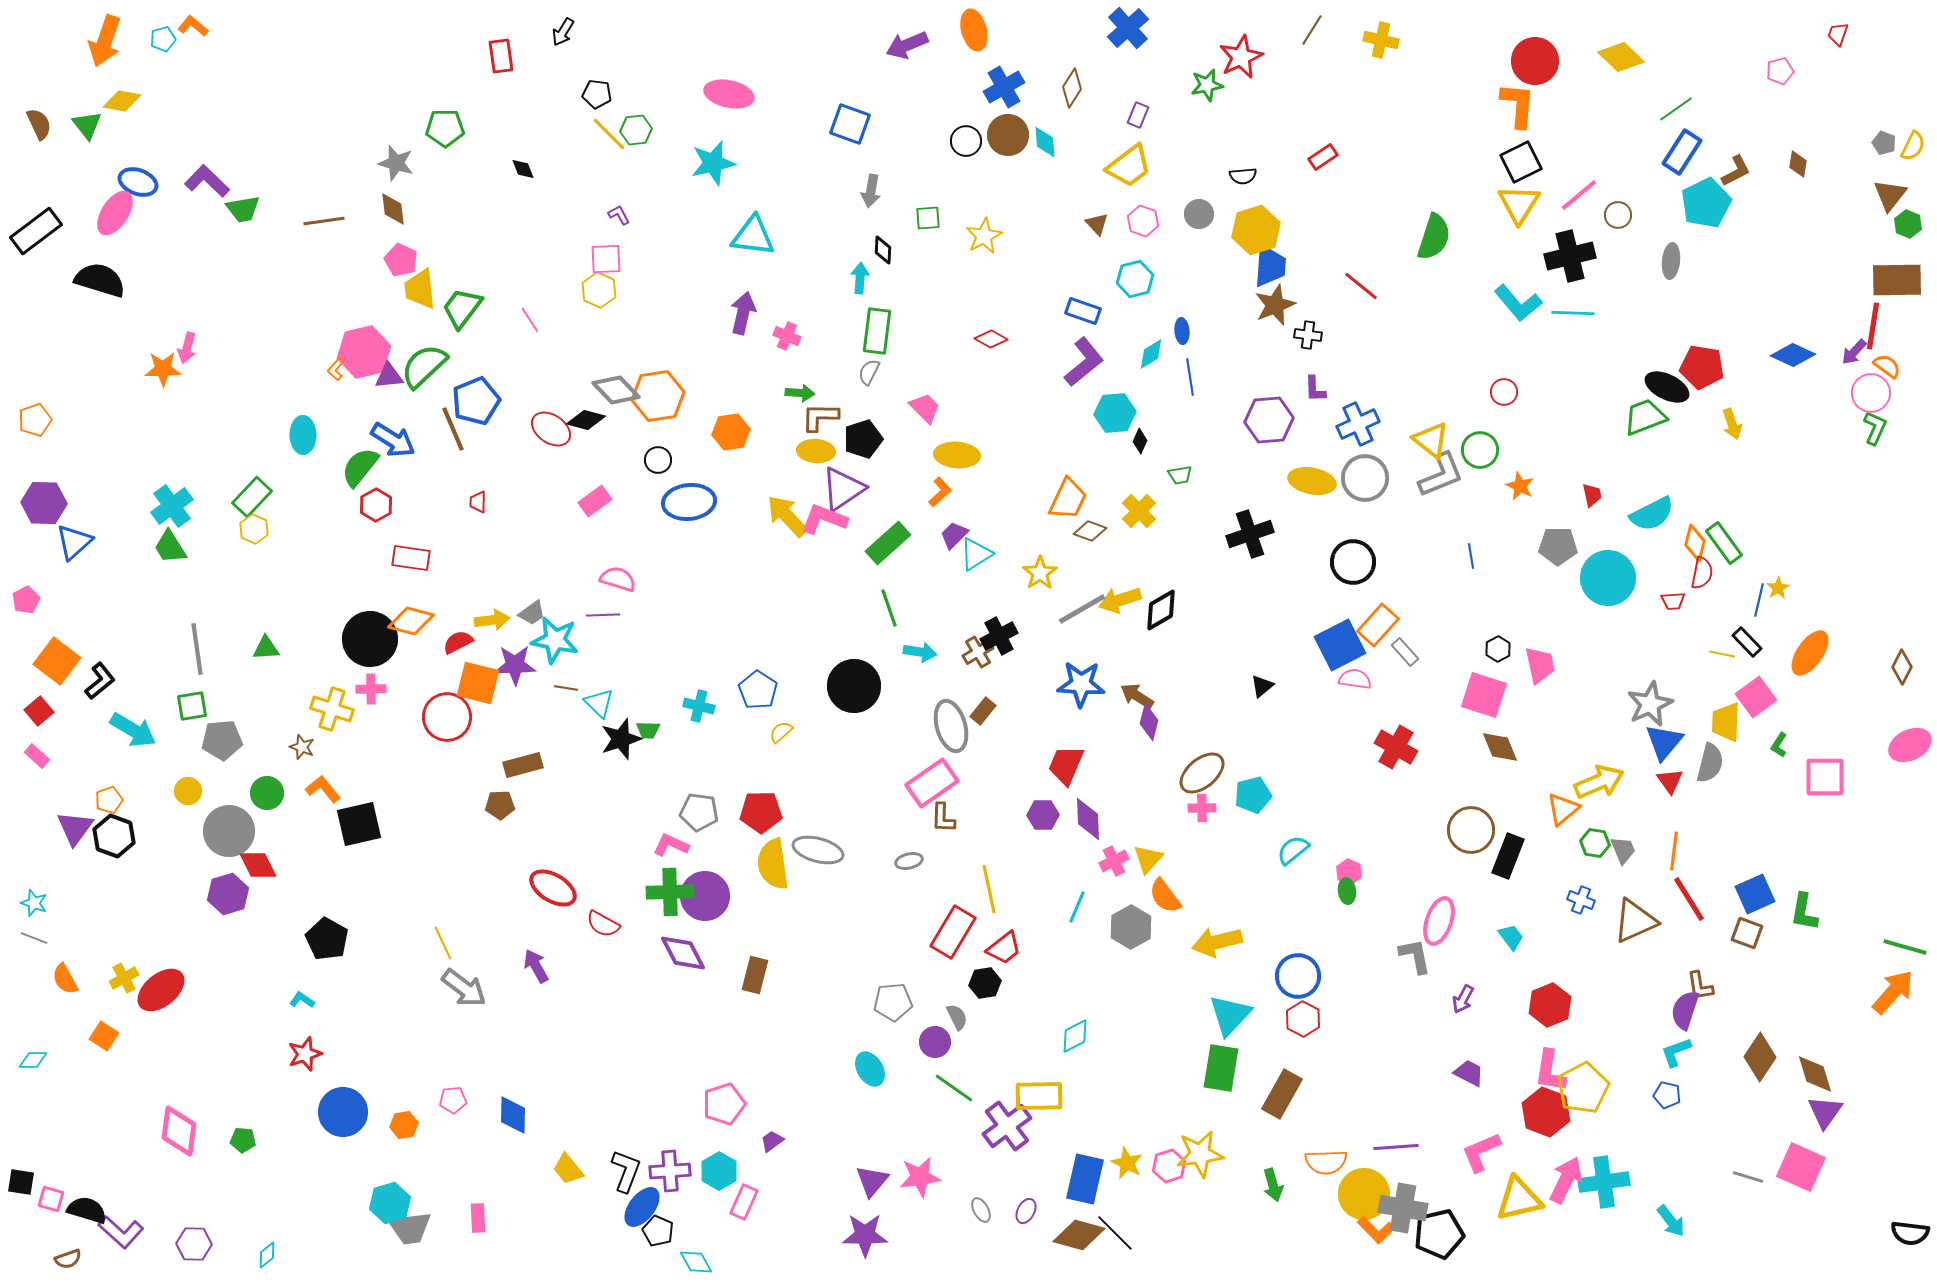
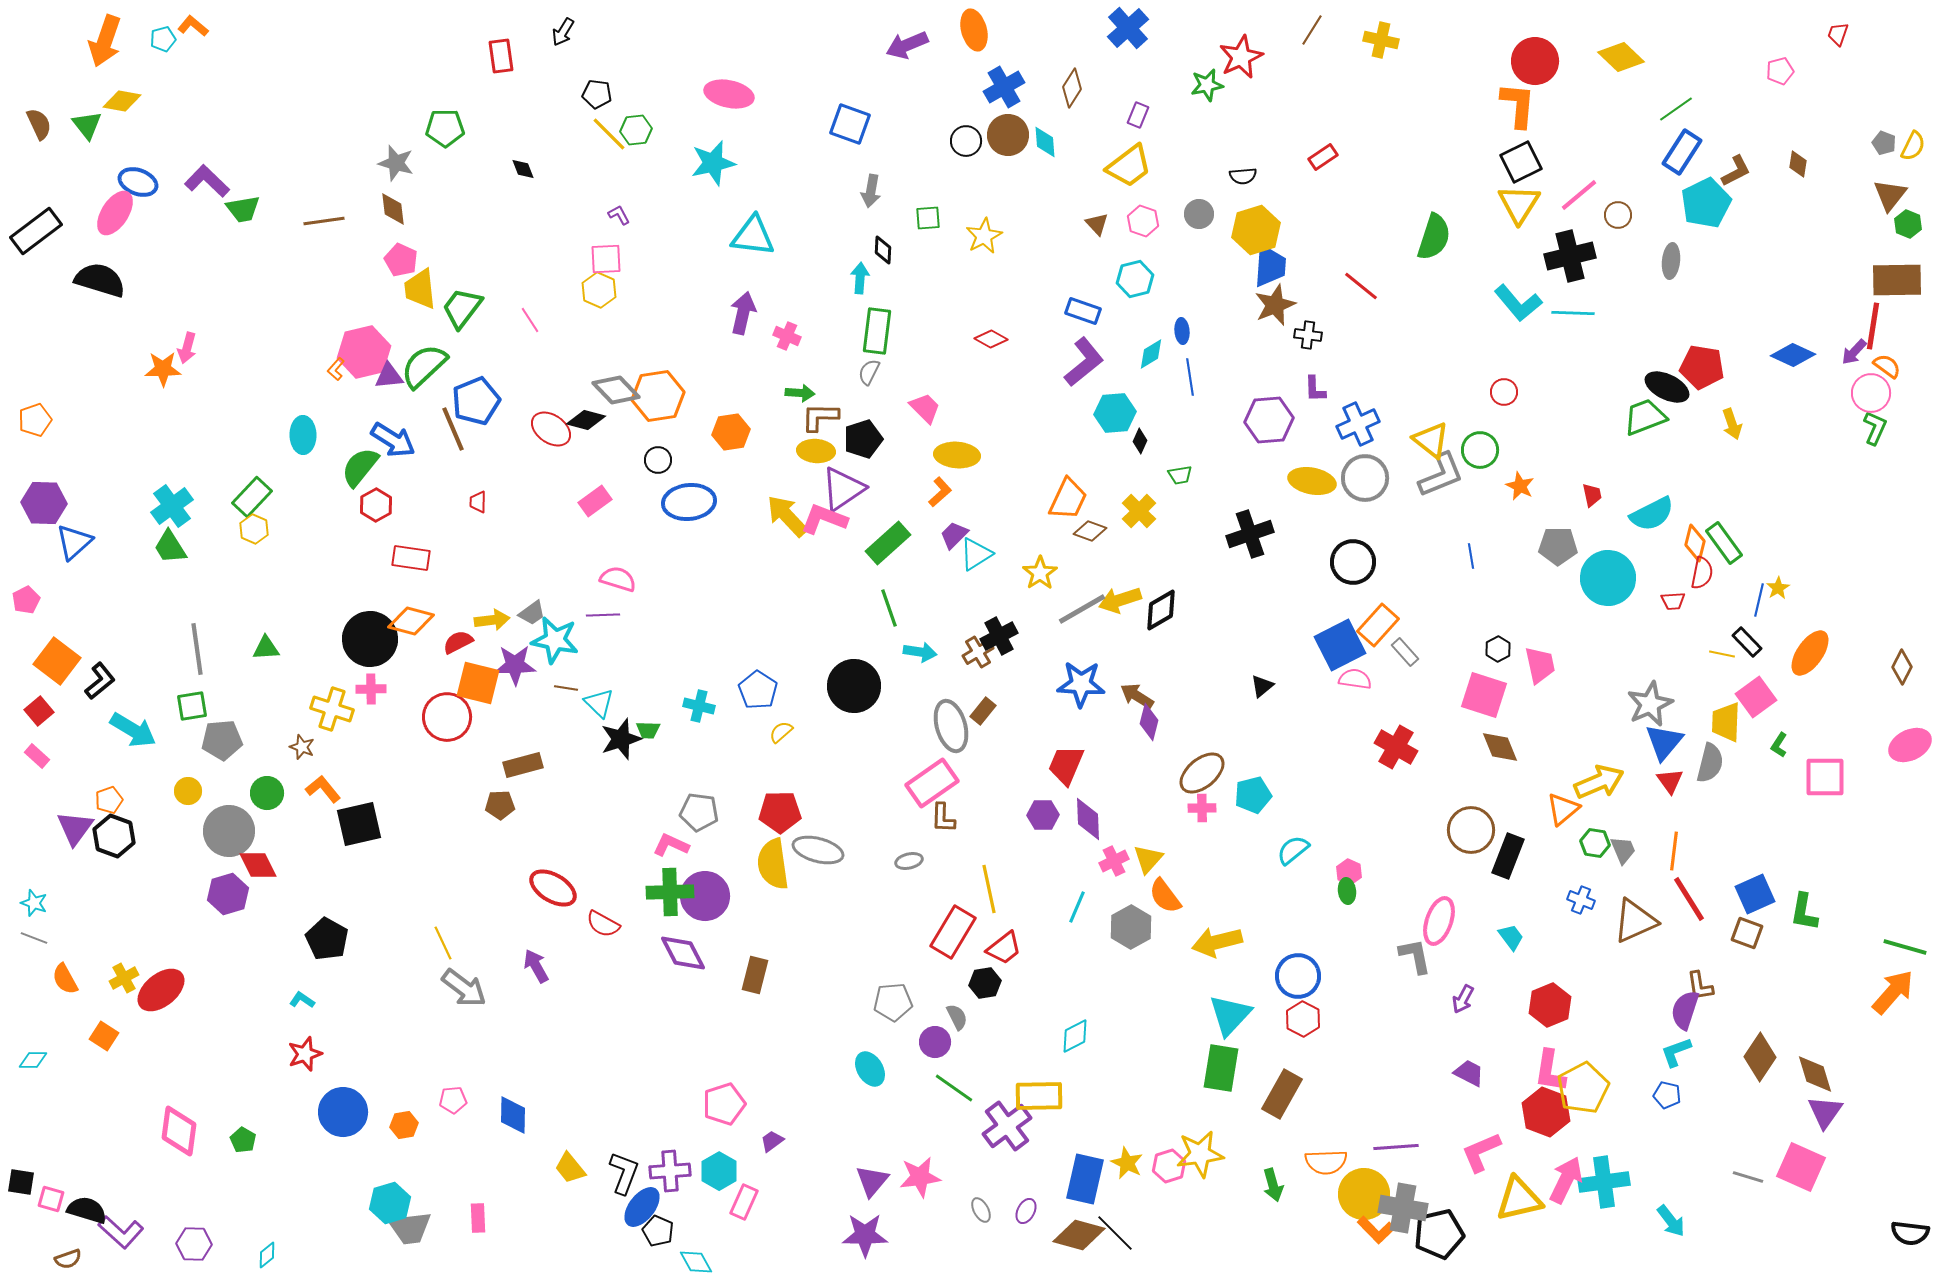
red pentagon at (761, 812): moved 19 px right
green pentagon at (243, 1140): rotated 25 degrees clockwise
yellow trapezoid at (568, 1169): moved 2 px right, 1 px up
black L-shape at (626, 1171): moved 2 px left, 2 px down
